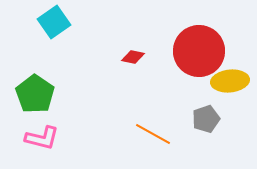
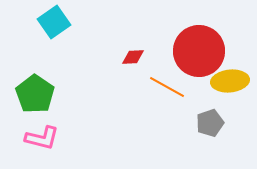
red diamond: rotated 15 degrees counterclockwise
gray pentagon: moved 4 px right, 4 px down
orange line: moved 14 px right, 47 px up
